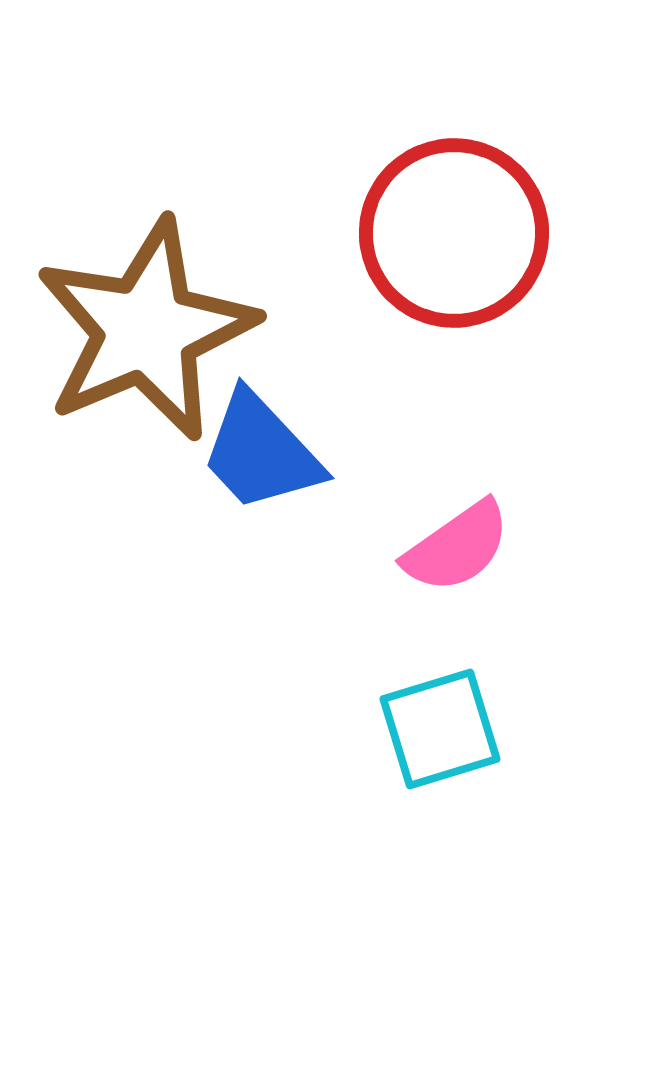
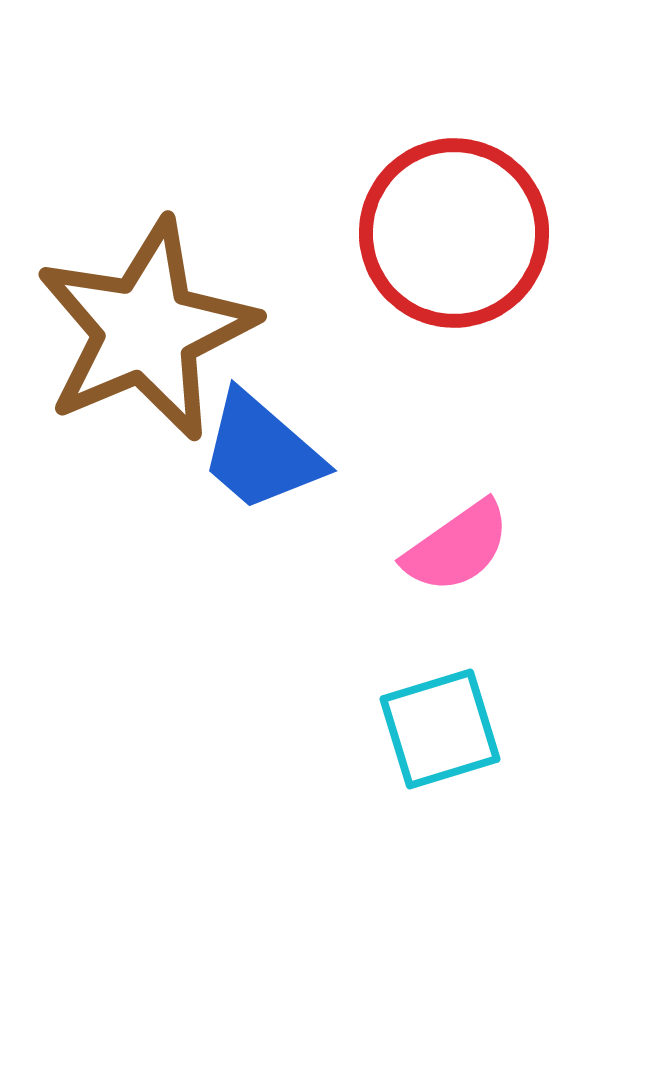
blue trapezoid: rotated 6 degrees counterclockwise
